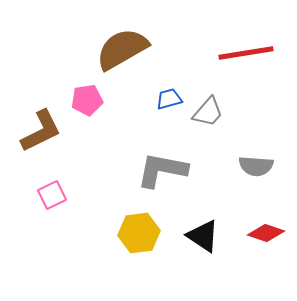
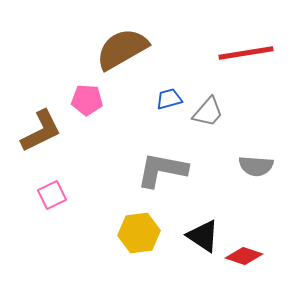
pink pentagon: rotated 12 degrees clockwise
red diamond: moved 22 px left, 23 px down
